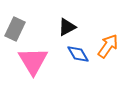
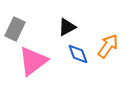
blue diamond: rotated 10 degrees clockwise
pink triangle: rotated 24 degrees clockwise
